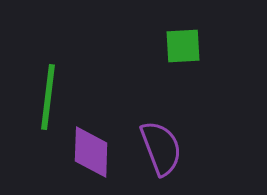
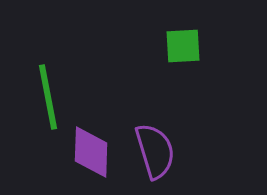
green line: rotated 18 degrees counterclockwise
purple semicircle: moved 6 px left, 3 px down; rotated 4 degrees clockwise
